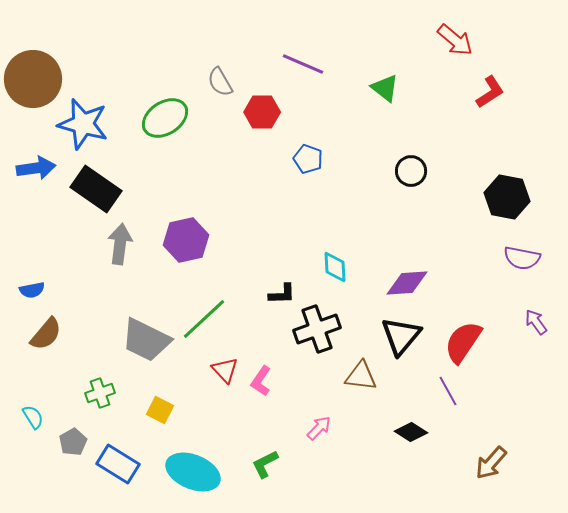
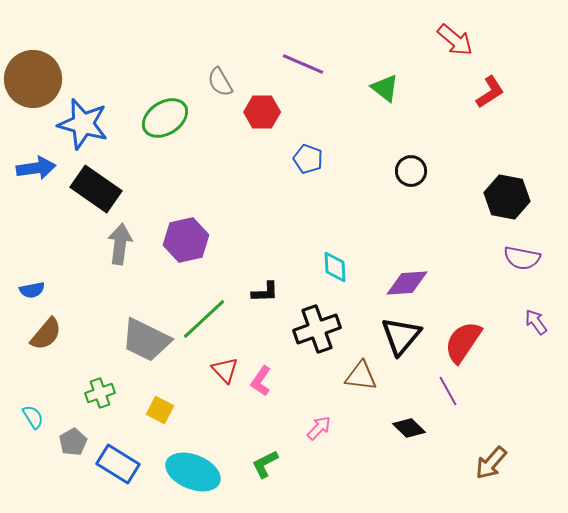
black L-shape at (282, 294): moved 17 px left, 2 px up
black diamond at (411, 432): moved 2 px left, 4 px up; rotated 12 degrees clockwise
